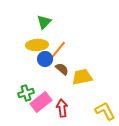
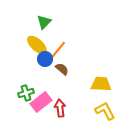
yellow ellipse: rotated 45 degrees clockwise
yellow trapezoid: moved 19 px right, 7 px down; rotated 15 degrees clockwise
red arrow: moved 2 px left
